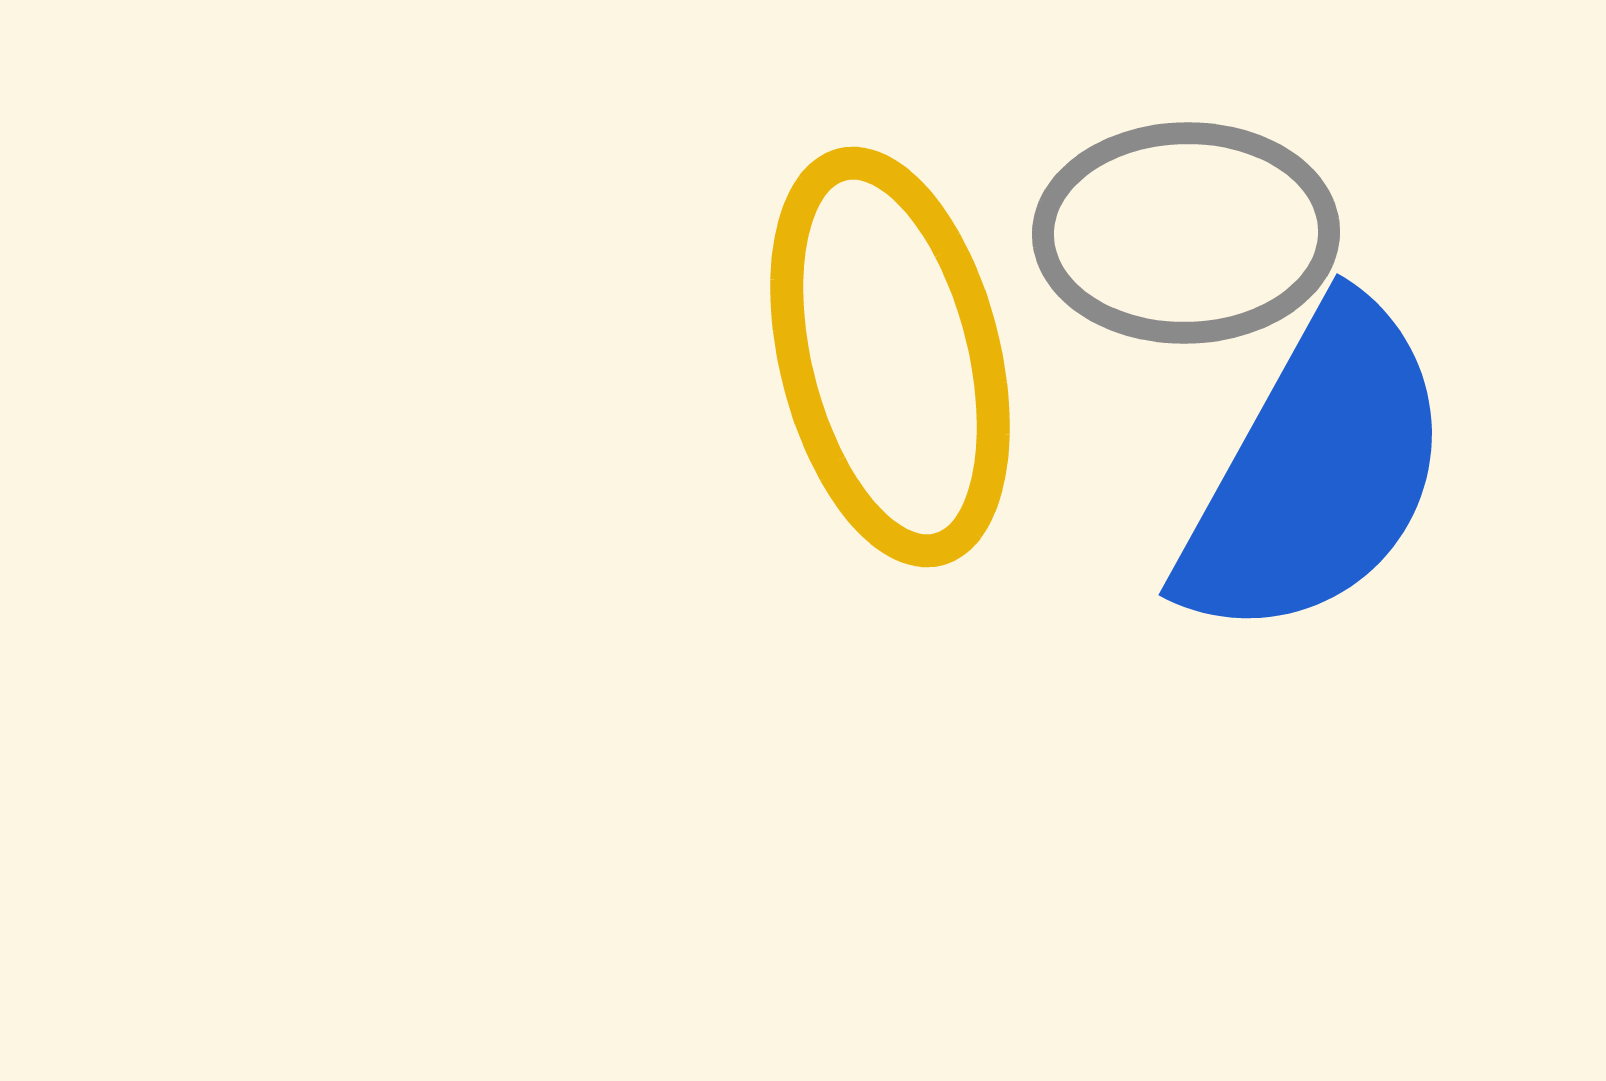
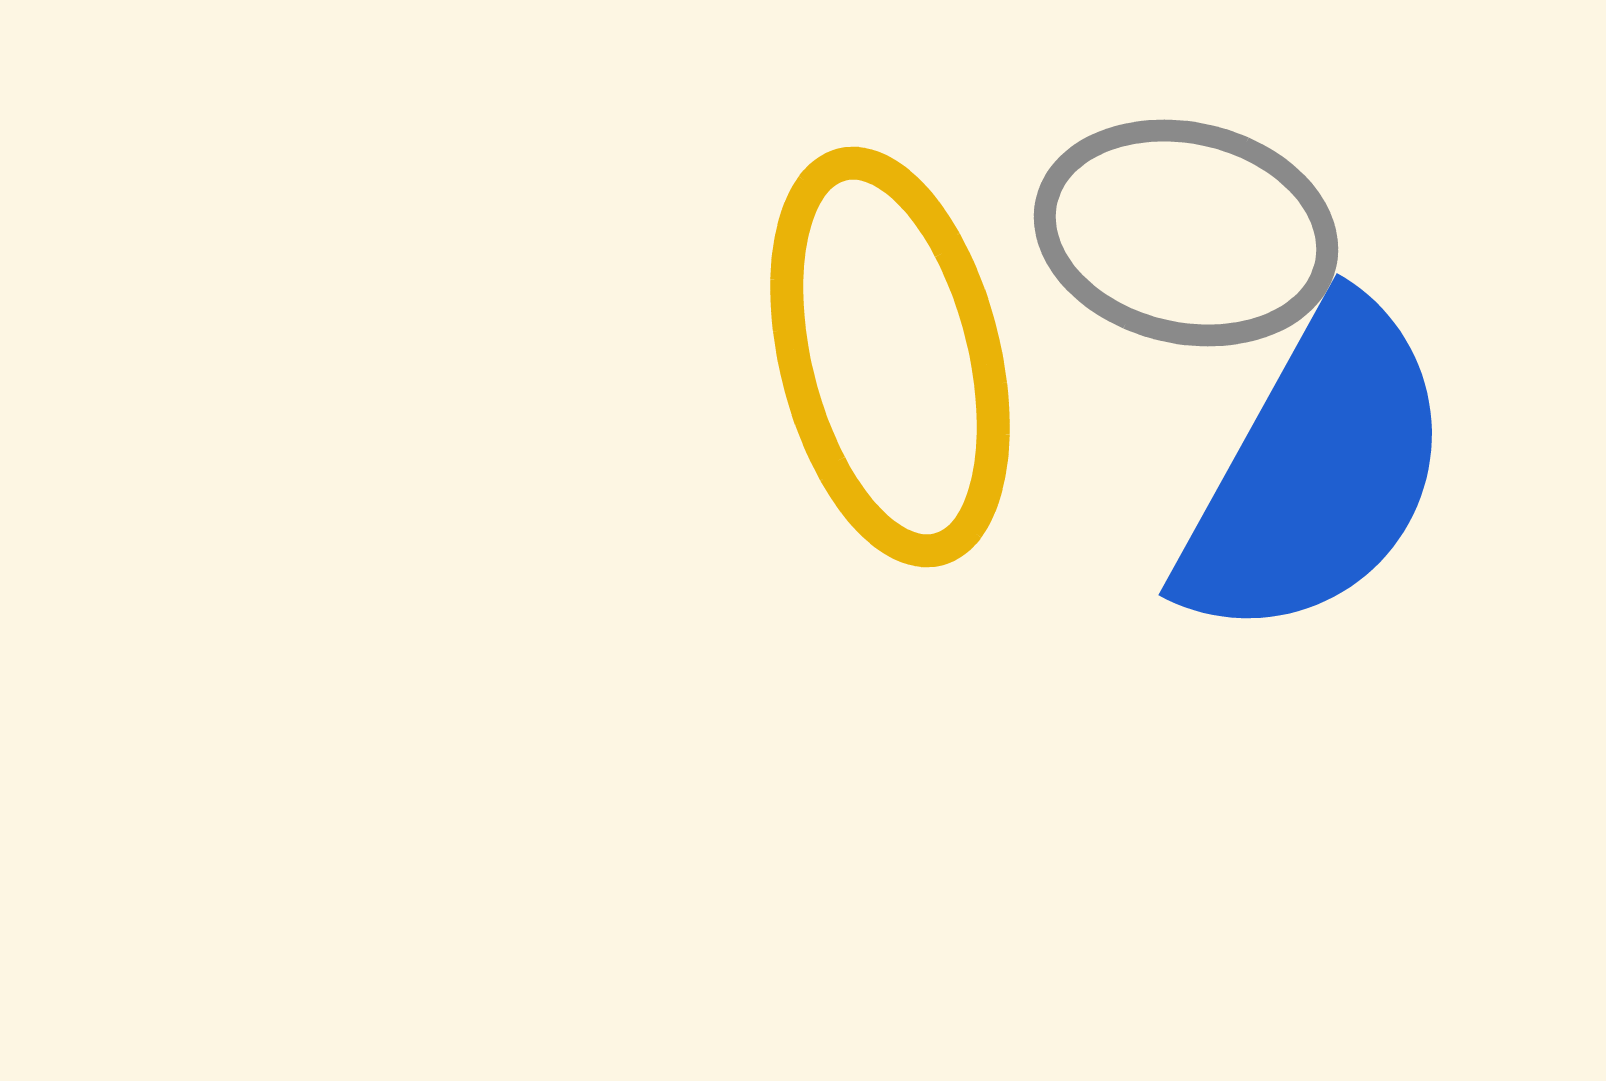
gray ellipse: rotated 14 degrees clockwise
